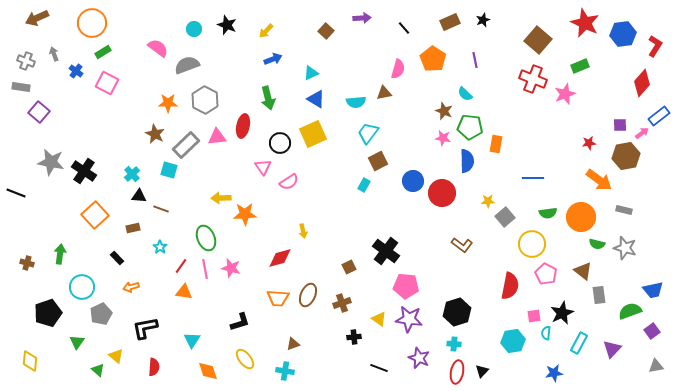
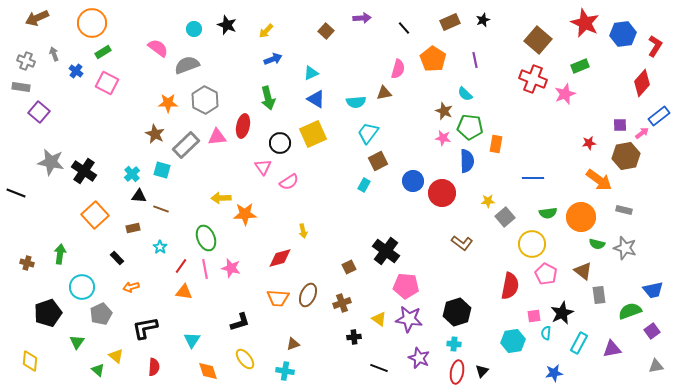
cyan square at (169, 170): moved 7 px left
brown L-shape at (462, 245): moved 2 px up
purple triangle at (612, 349): rotated 36 degrees clockwise
